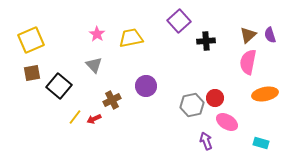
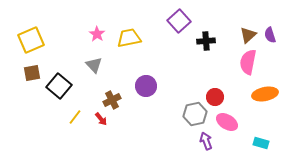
yellow trapezoid: moved 2 px left
red circle: moved 1 px up
gray hexagon: moved 3 px right, 9 px down
red arrow: moved 7 px right; rotated 104 degrees counterclockwise
